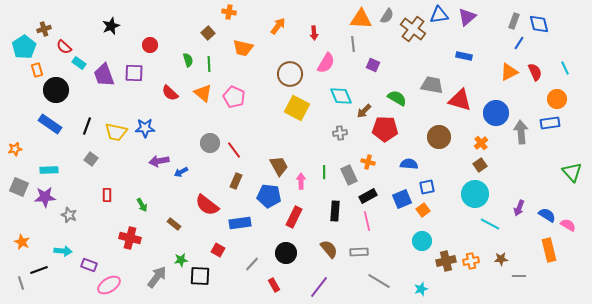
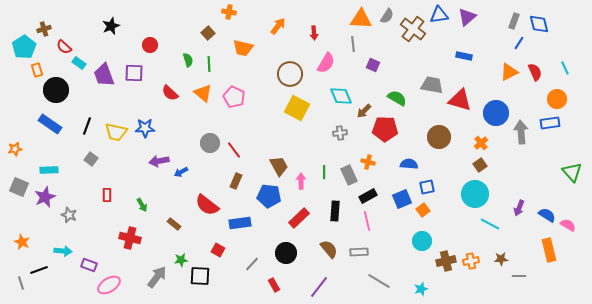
purple star at (45, 197): rotated 20 degrees counterclockwise
red rectangle at (294, 217): moved 5 px right, 1 px down; rotated 20 degrees clockwise
